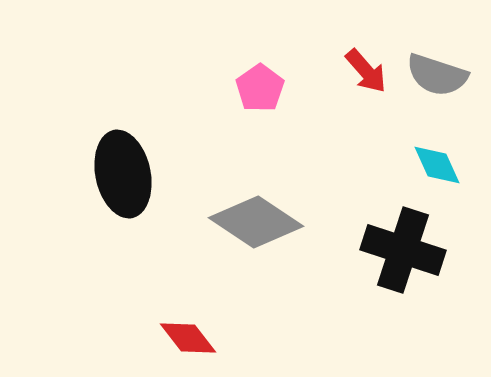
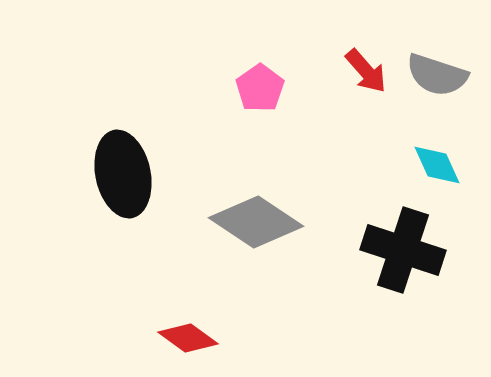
red diamond: rotated 16 degrees counterclockwise
